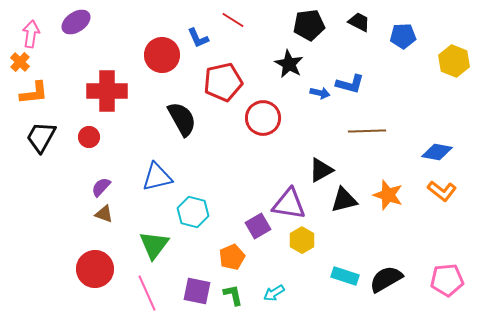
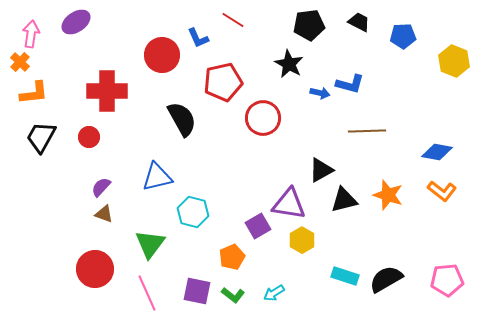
green triangle at (154, 245): moved 4 px left, 1 px up
green L-shape at (233, 295): rotated 140 degrees clockwise
